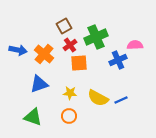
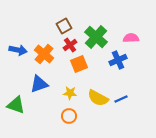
green cross: rotated 25 degrees counterclockwise
pink semicircle: moved 4 px left, 7 px up
orange square: moved 1 px down; rotated 18 degrees counterclockwise
blue line: moved 1 px up
green triangle: moved 17 px left, 12 px up
